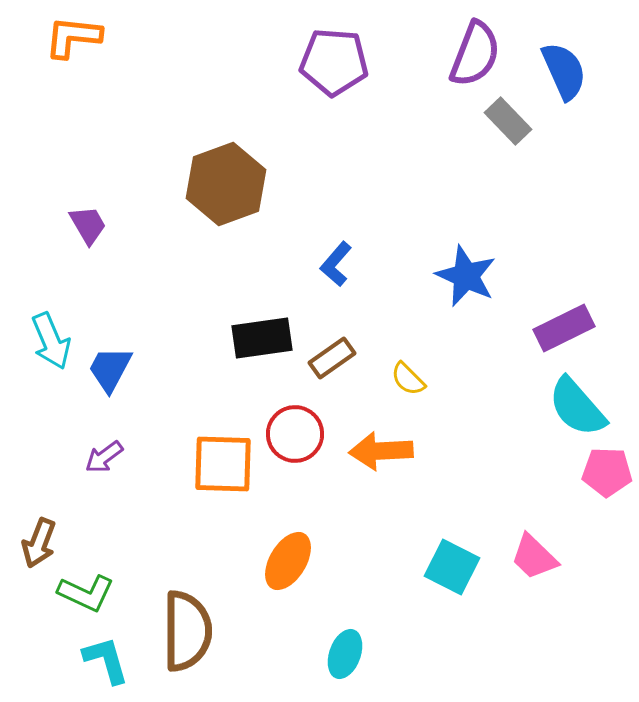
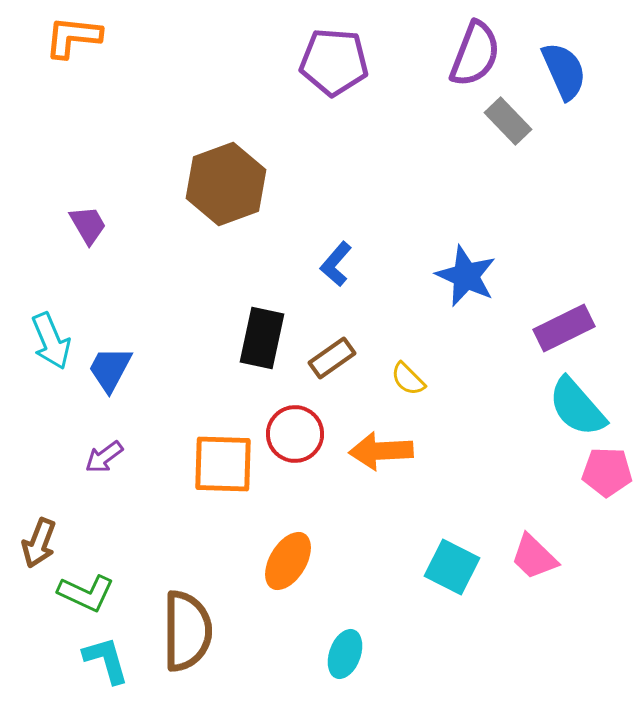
black rectangle: rotated 70 degrees counterclockwise
